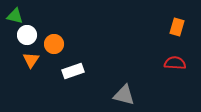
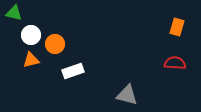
green triangle: moved 1 px left, 3 px up
white circle: moved 4 px right
orange circle: moved 1 px right
orange triangle: rotated 42 degrees clockwise
gray triangle: moved 3 px right
